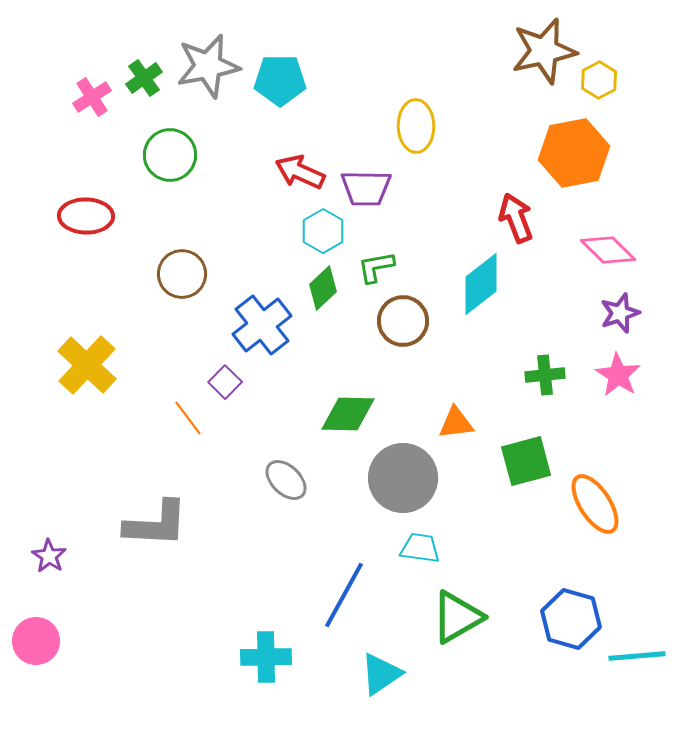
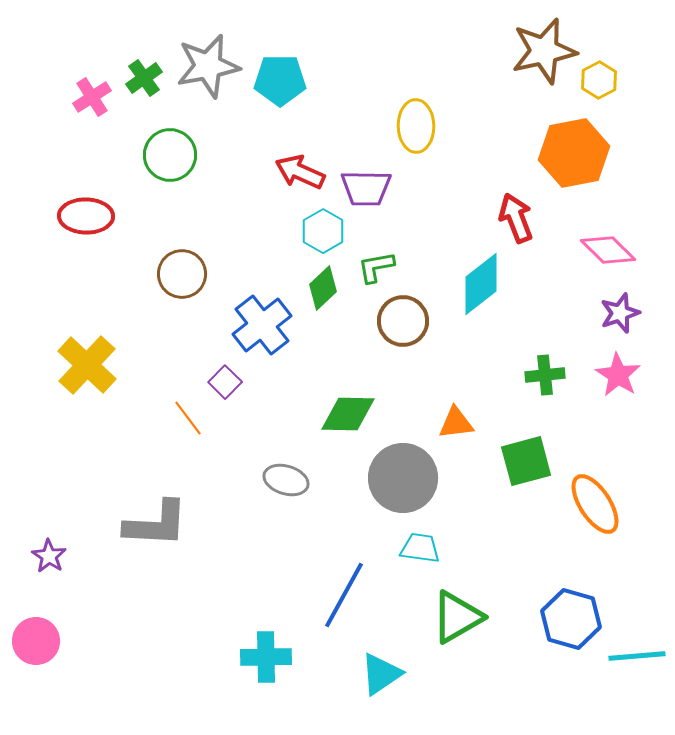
gray ellipse at (286, 480): rotated 27 degrees counterclockwise
